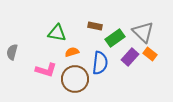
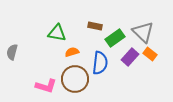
pink L-shape: moved 16 px down
